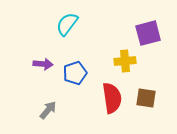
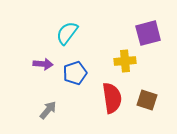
cyan semicircle: moved 9 px down
brown square: moved 1 px right, 2 px down; rotated 10 degrees clockwise
